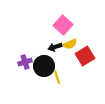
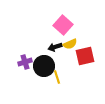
red square: rotated 18 degrees clockwise
